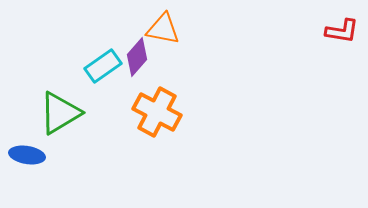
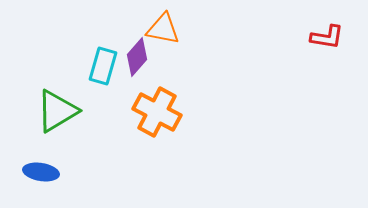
red L-shape: moved 15 px left, 6 px down
cyan rectangle: rotated 39 degrees counterclockwise
green triangle: moved 3 px left, 2 px up
blue ellipse: moved 14 px right, 17 px down
